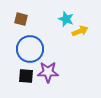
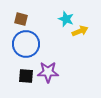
blue circle: moved 4 px left, 5 px up
